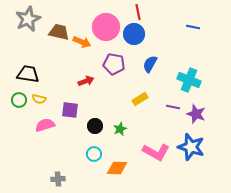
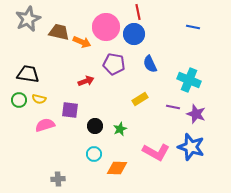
blue semicircle: rotated 54 degrees counterclockwise
